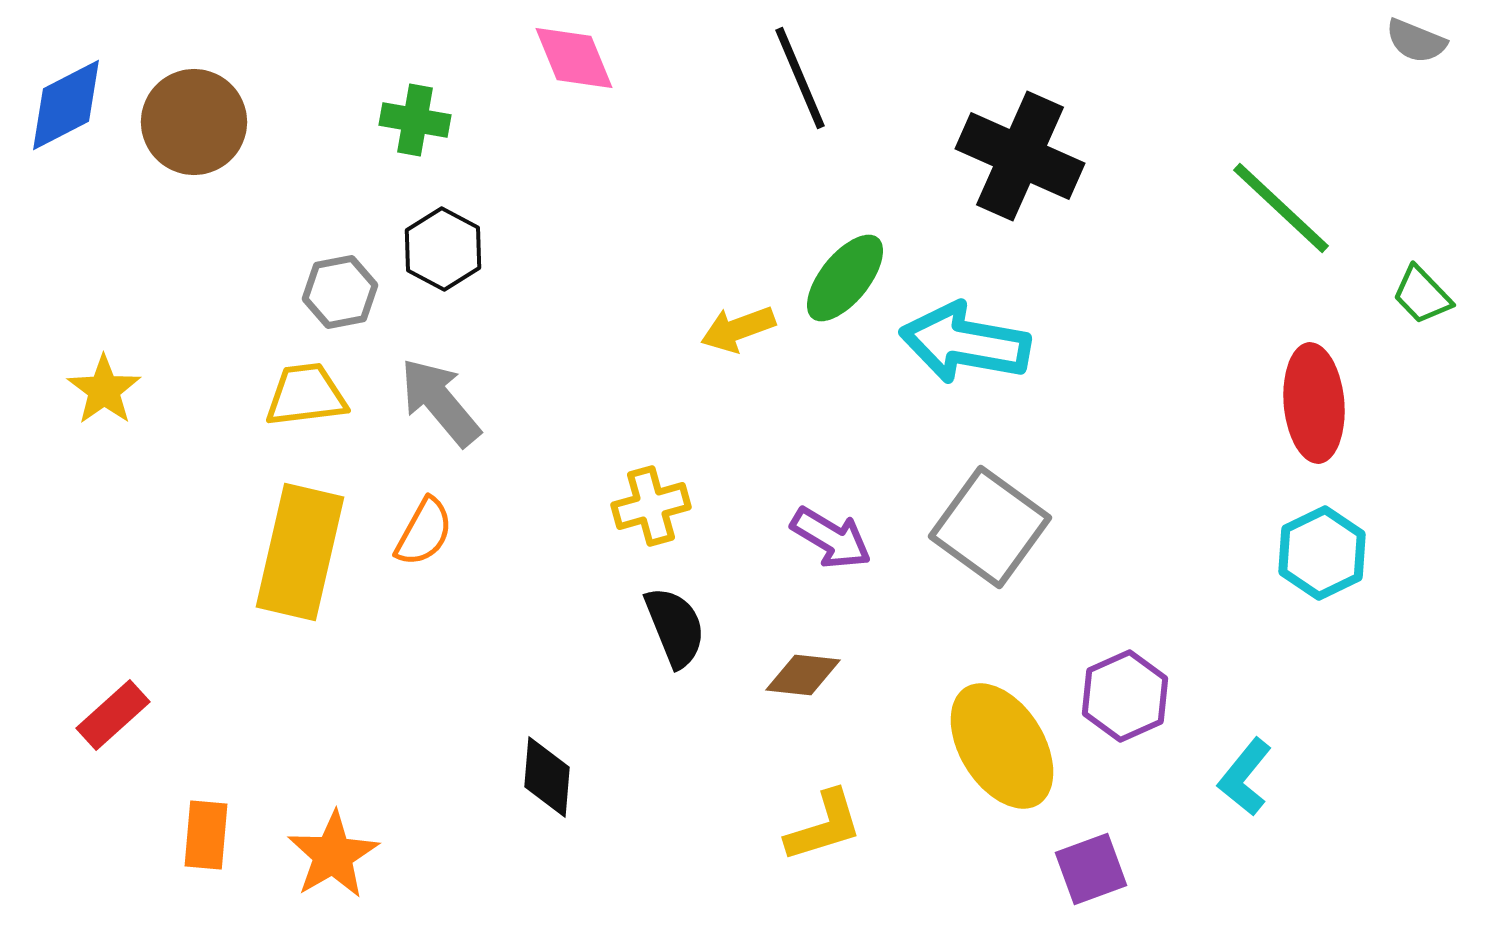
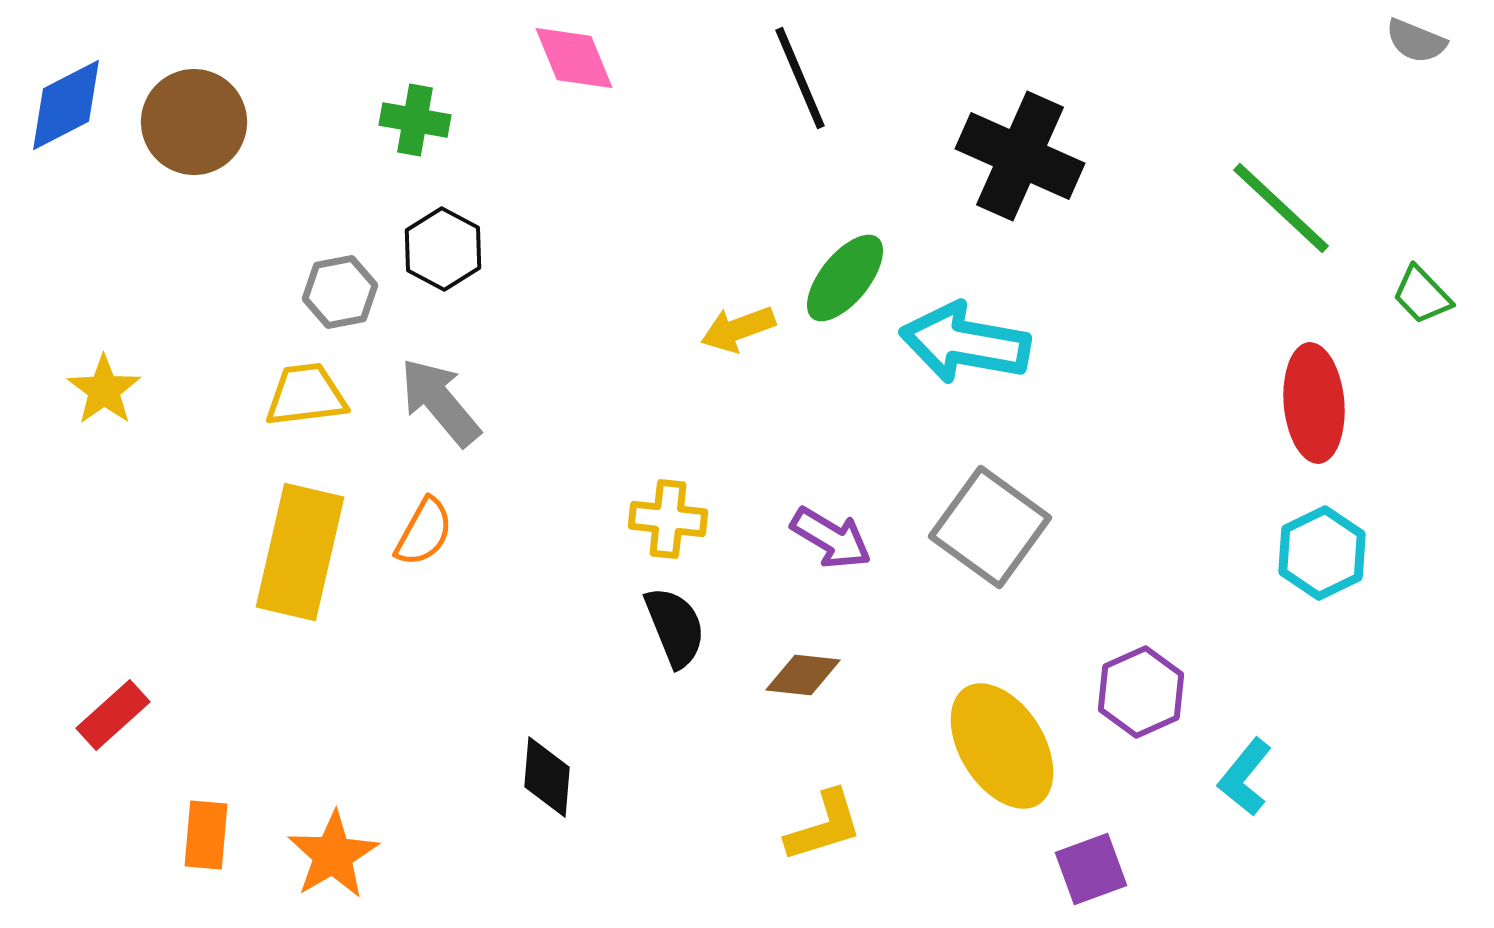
yellow cross: moved 17 px right, 13 px down; rotated 22 degrees clockwise
purple hexagon: moved 16 px right, 4 px up
